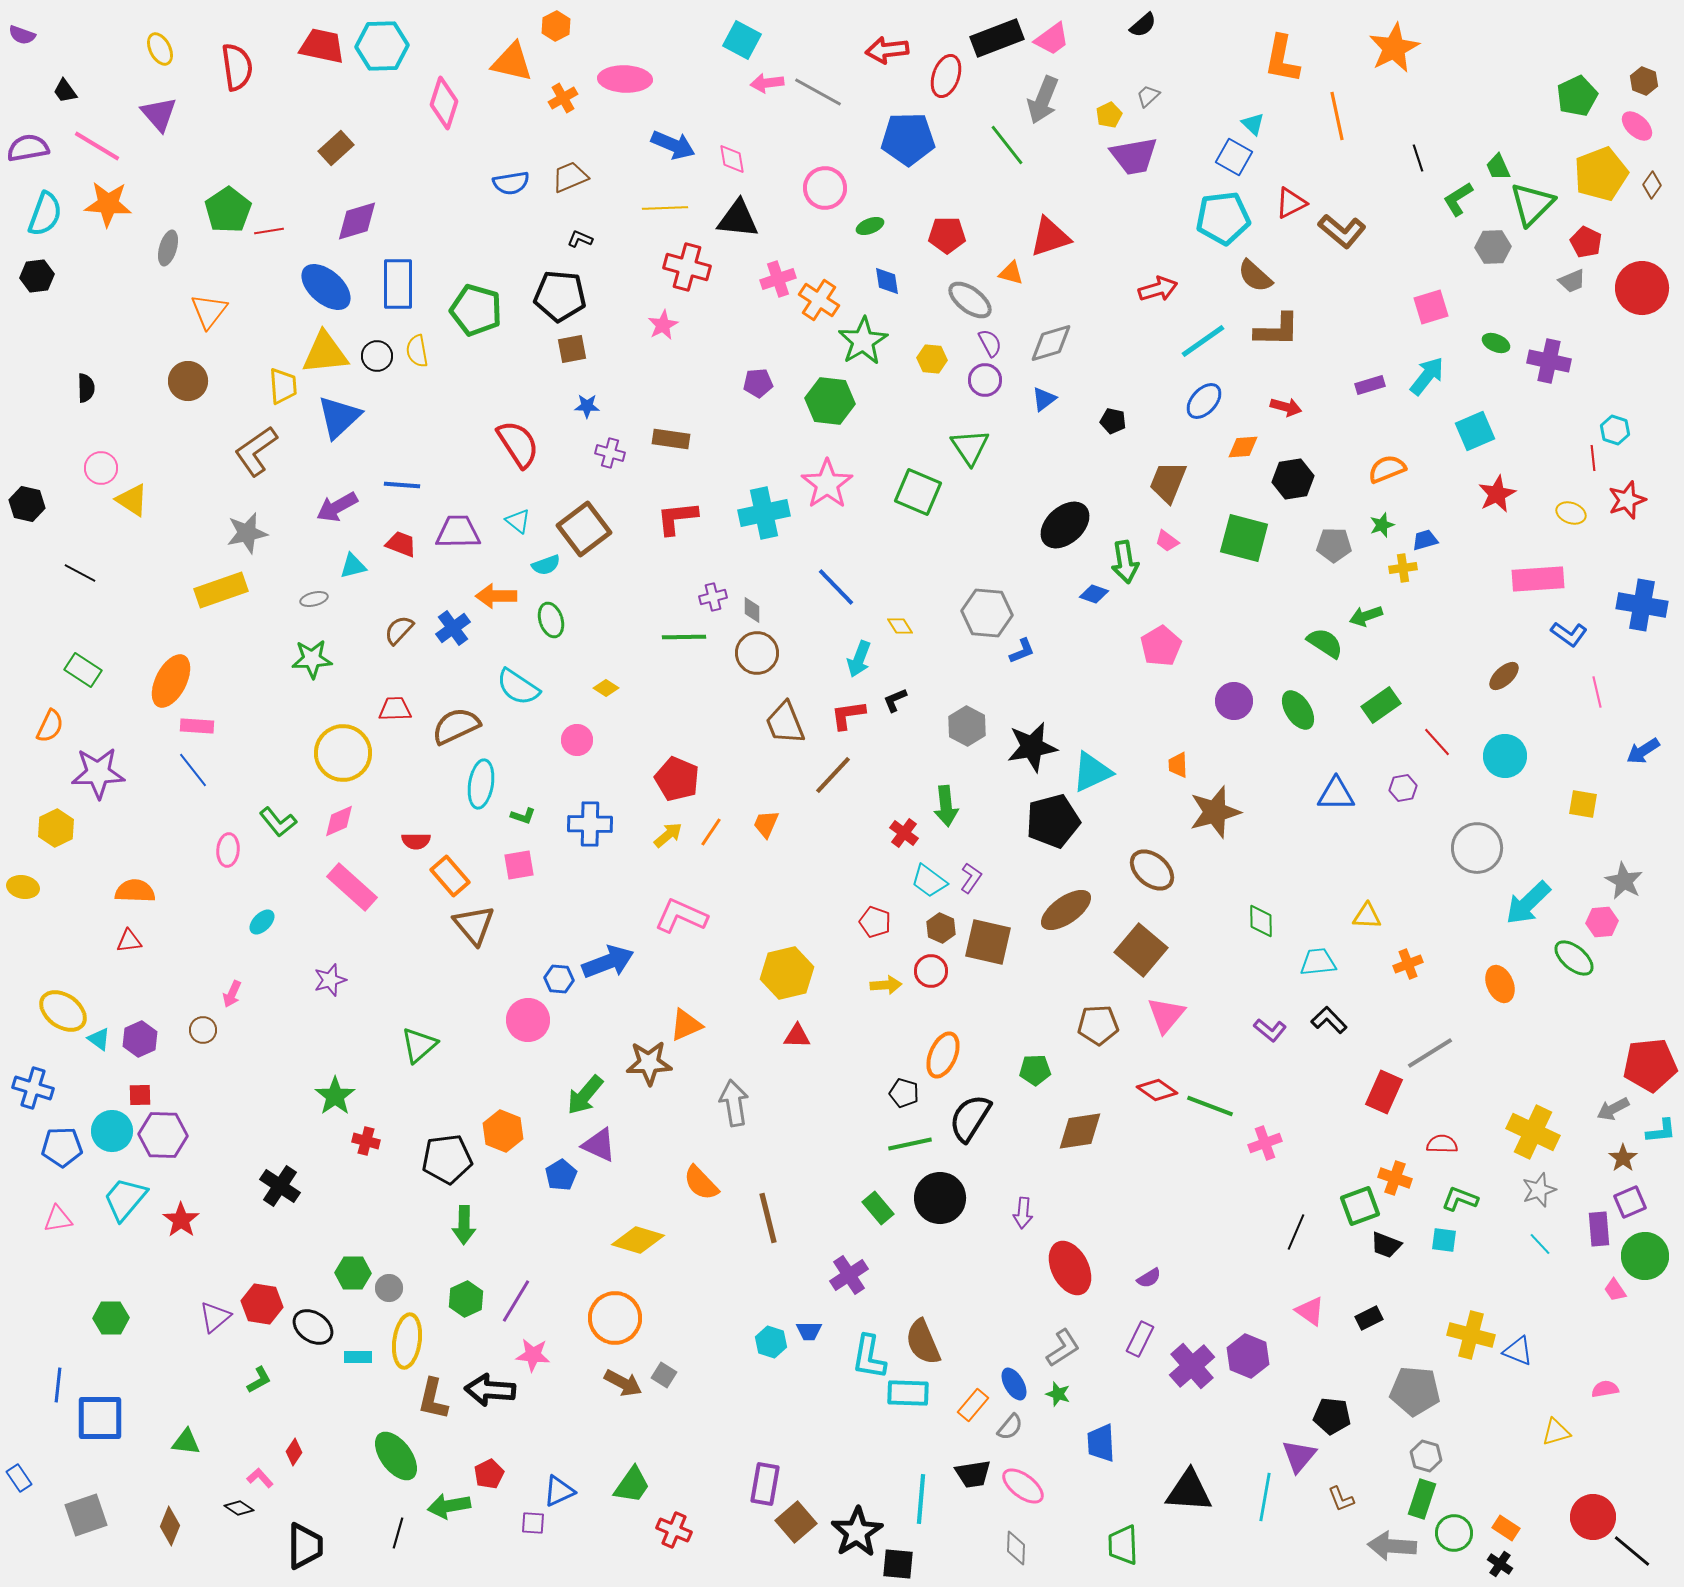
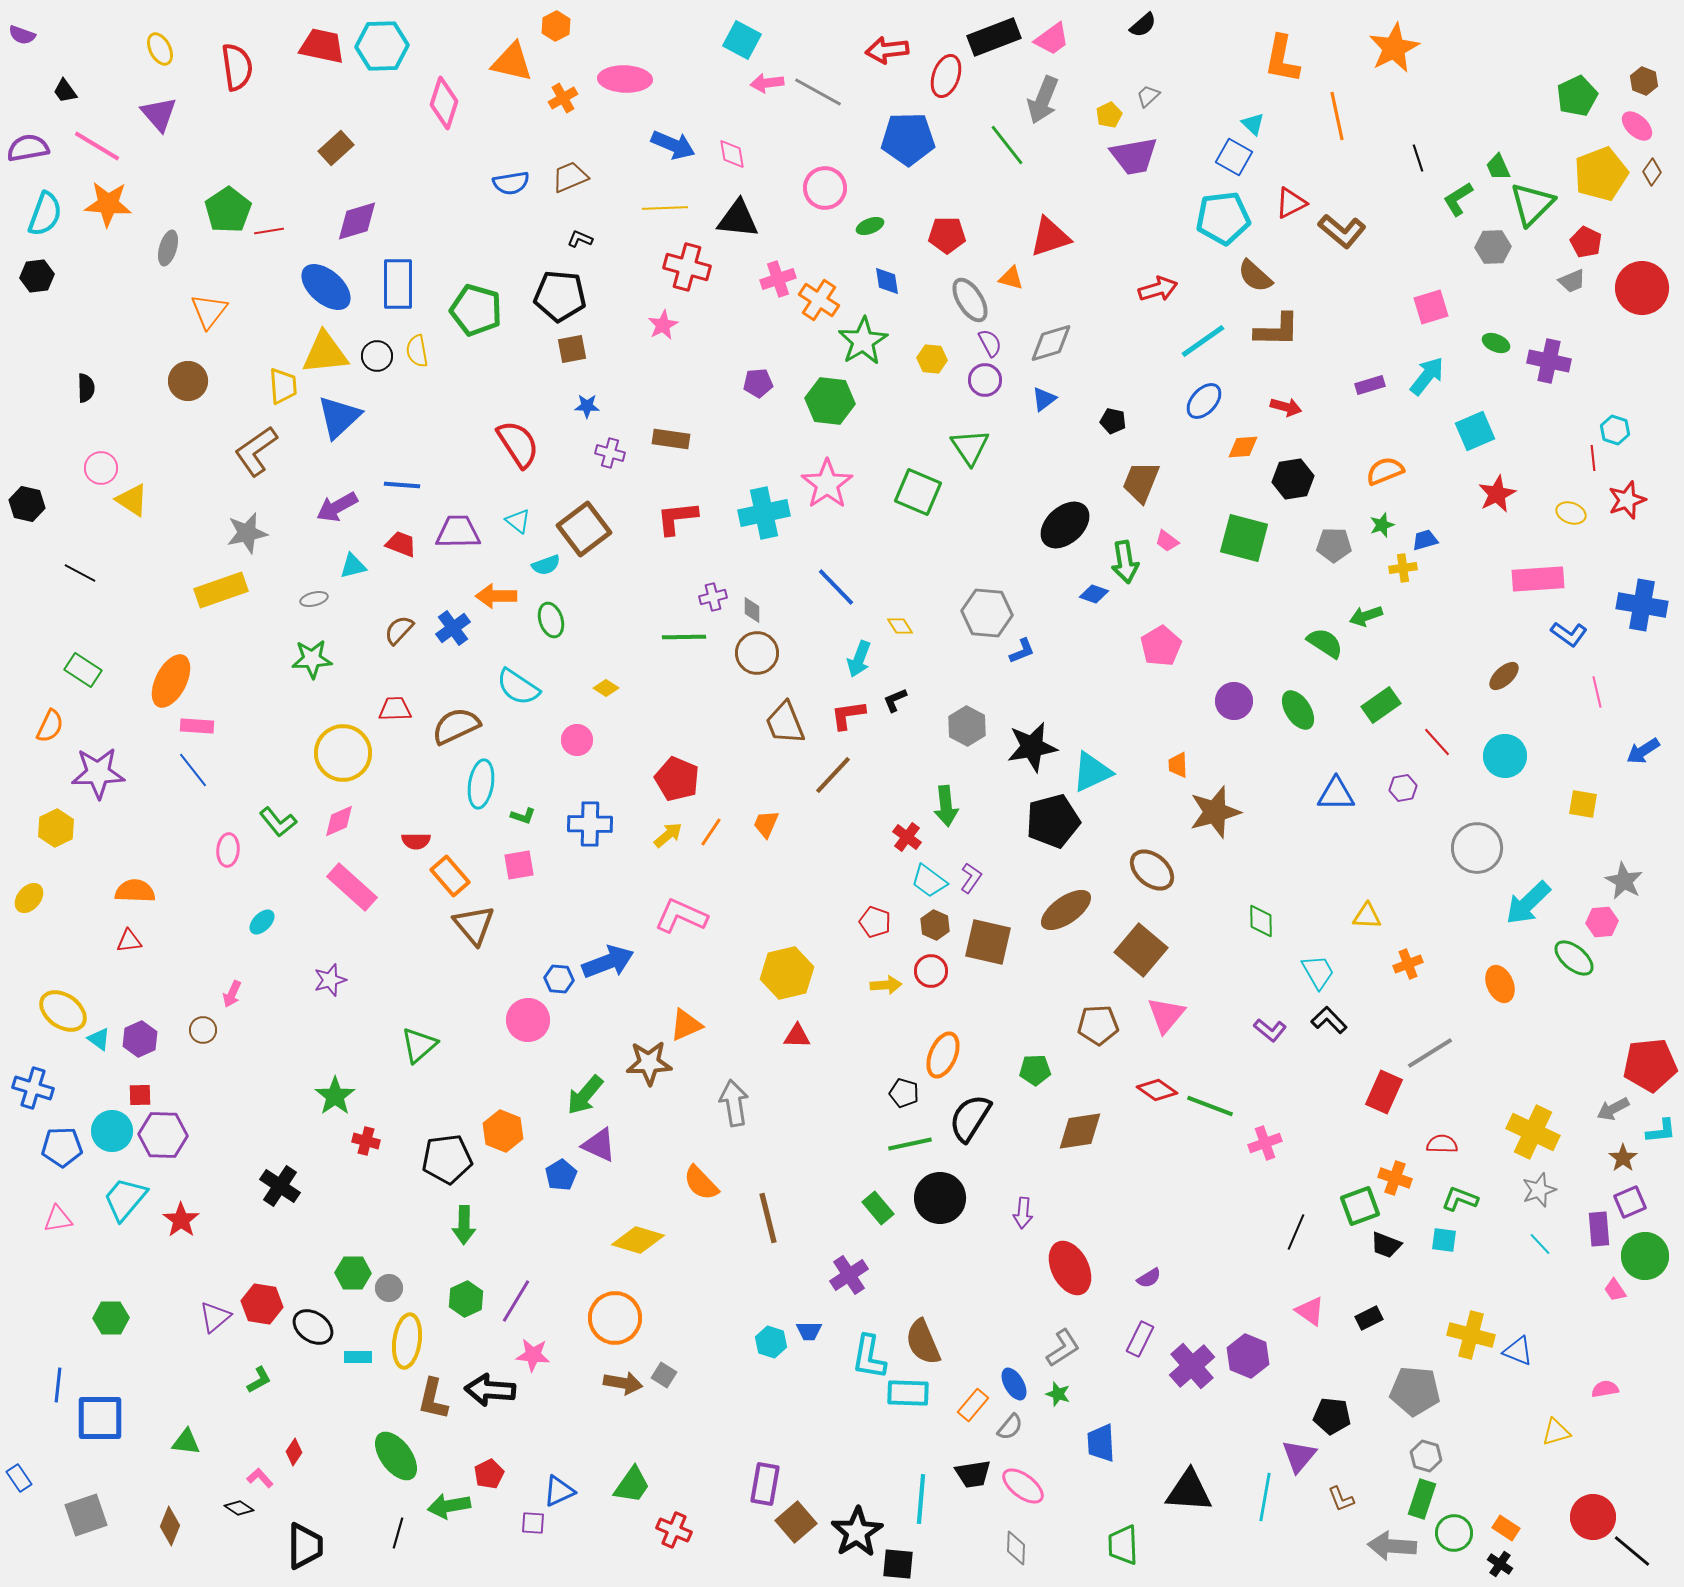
black rectangle at (997, 38): moved 3 px left, 1 px up
pink diamond at (732, 159): moved 5 px up
brown diamond at (1652, 185): moved 13 px up
orange triangle at (1011, 273): moved 5 px down
gray ellipse at (970, 300): rotated 21 degrees clockwise
orange semicircle at (1387, 469): moved 2 px left, 2 px down
brown trapezoid at (1168, 482): moved 27 px left
red cross at (904, 833): moved 3 px right, 4 px down
yellow ellipse at (23, 887): moved 6 px right, 11 px down; rotated 60 degrees counterclockwise
brown hexagon at (941, 928): moved 6 px left, 3 px up
cyan trapezoid at (1318, 962): moved 10 px down; rotated 66 degrees clockwise
brown arrow at (623, 1383): rotated 18 degrees counterclockwise
